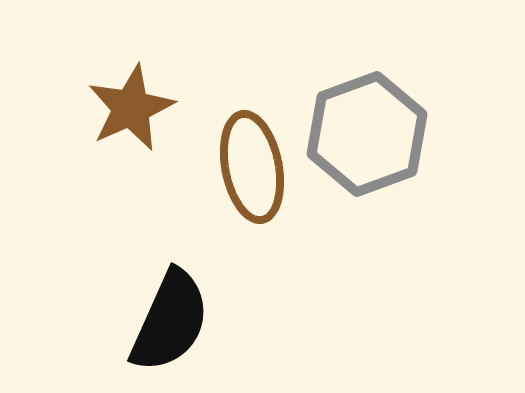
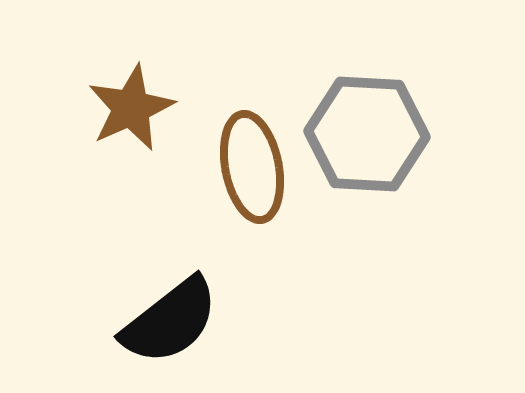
gray hexagon: rotated 23 degrees clockwise
black semicircle: rotated 28 degrees clockwise
